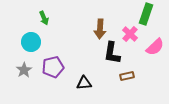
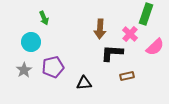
black L-shape: rotated 85 degrees clockwise
